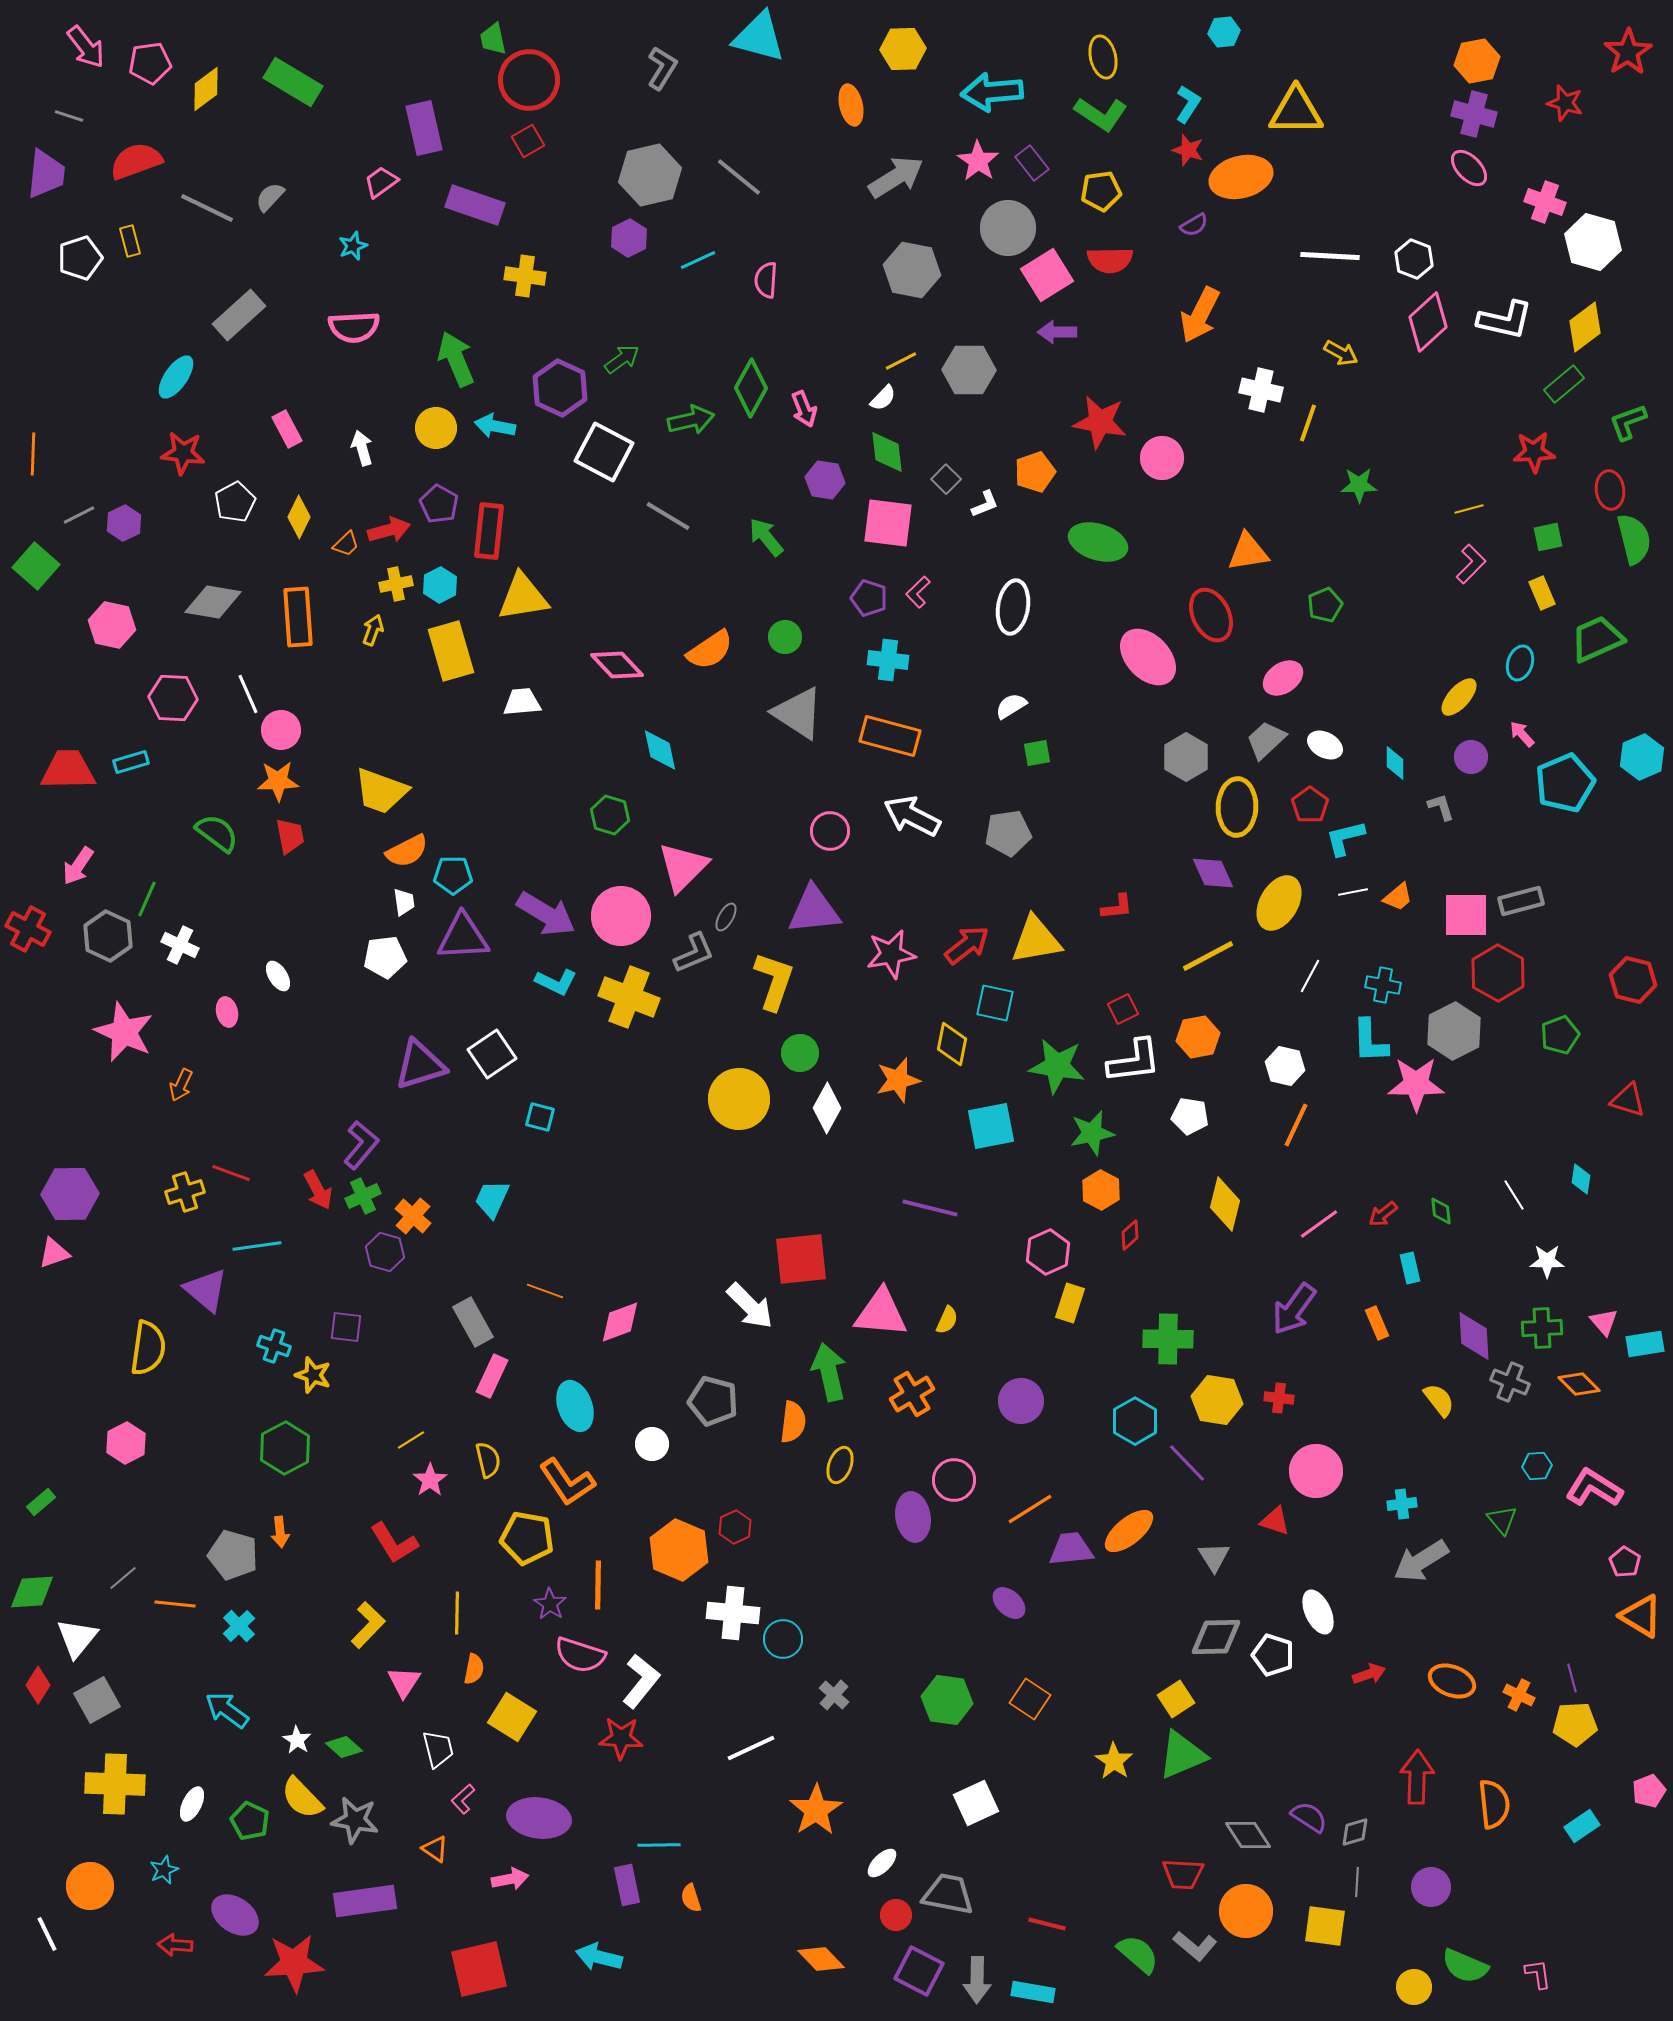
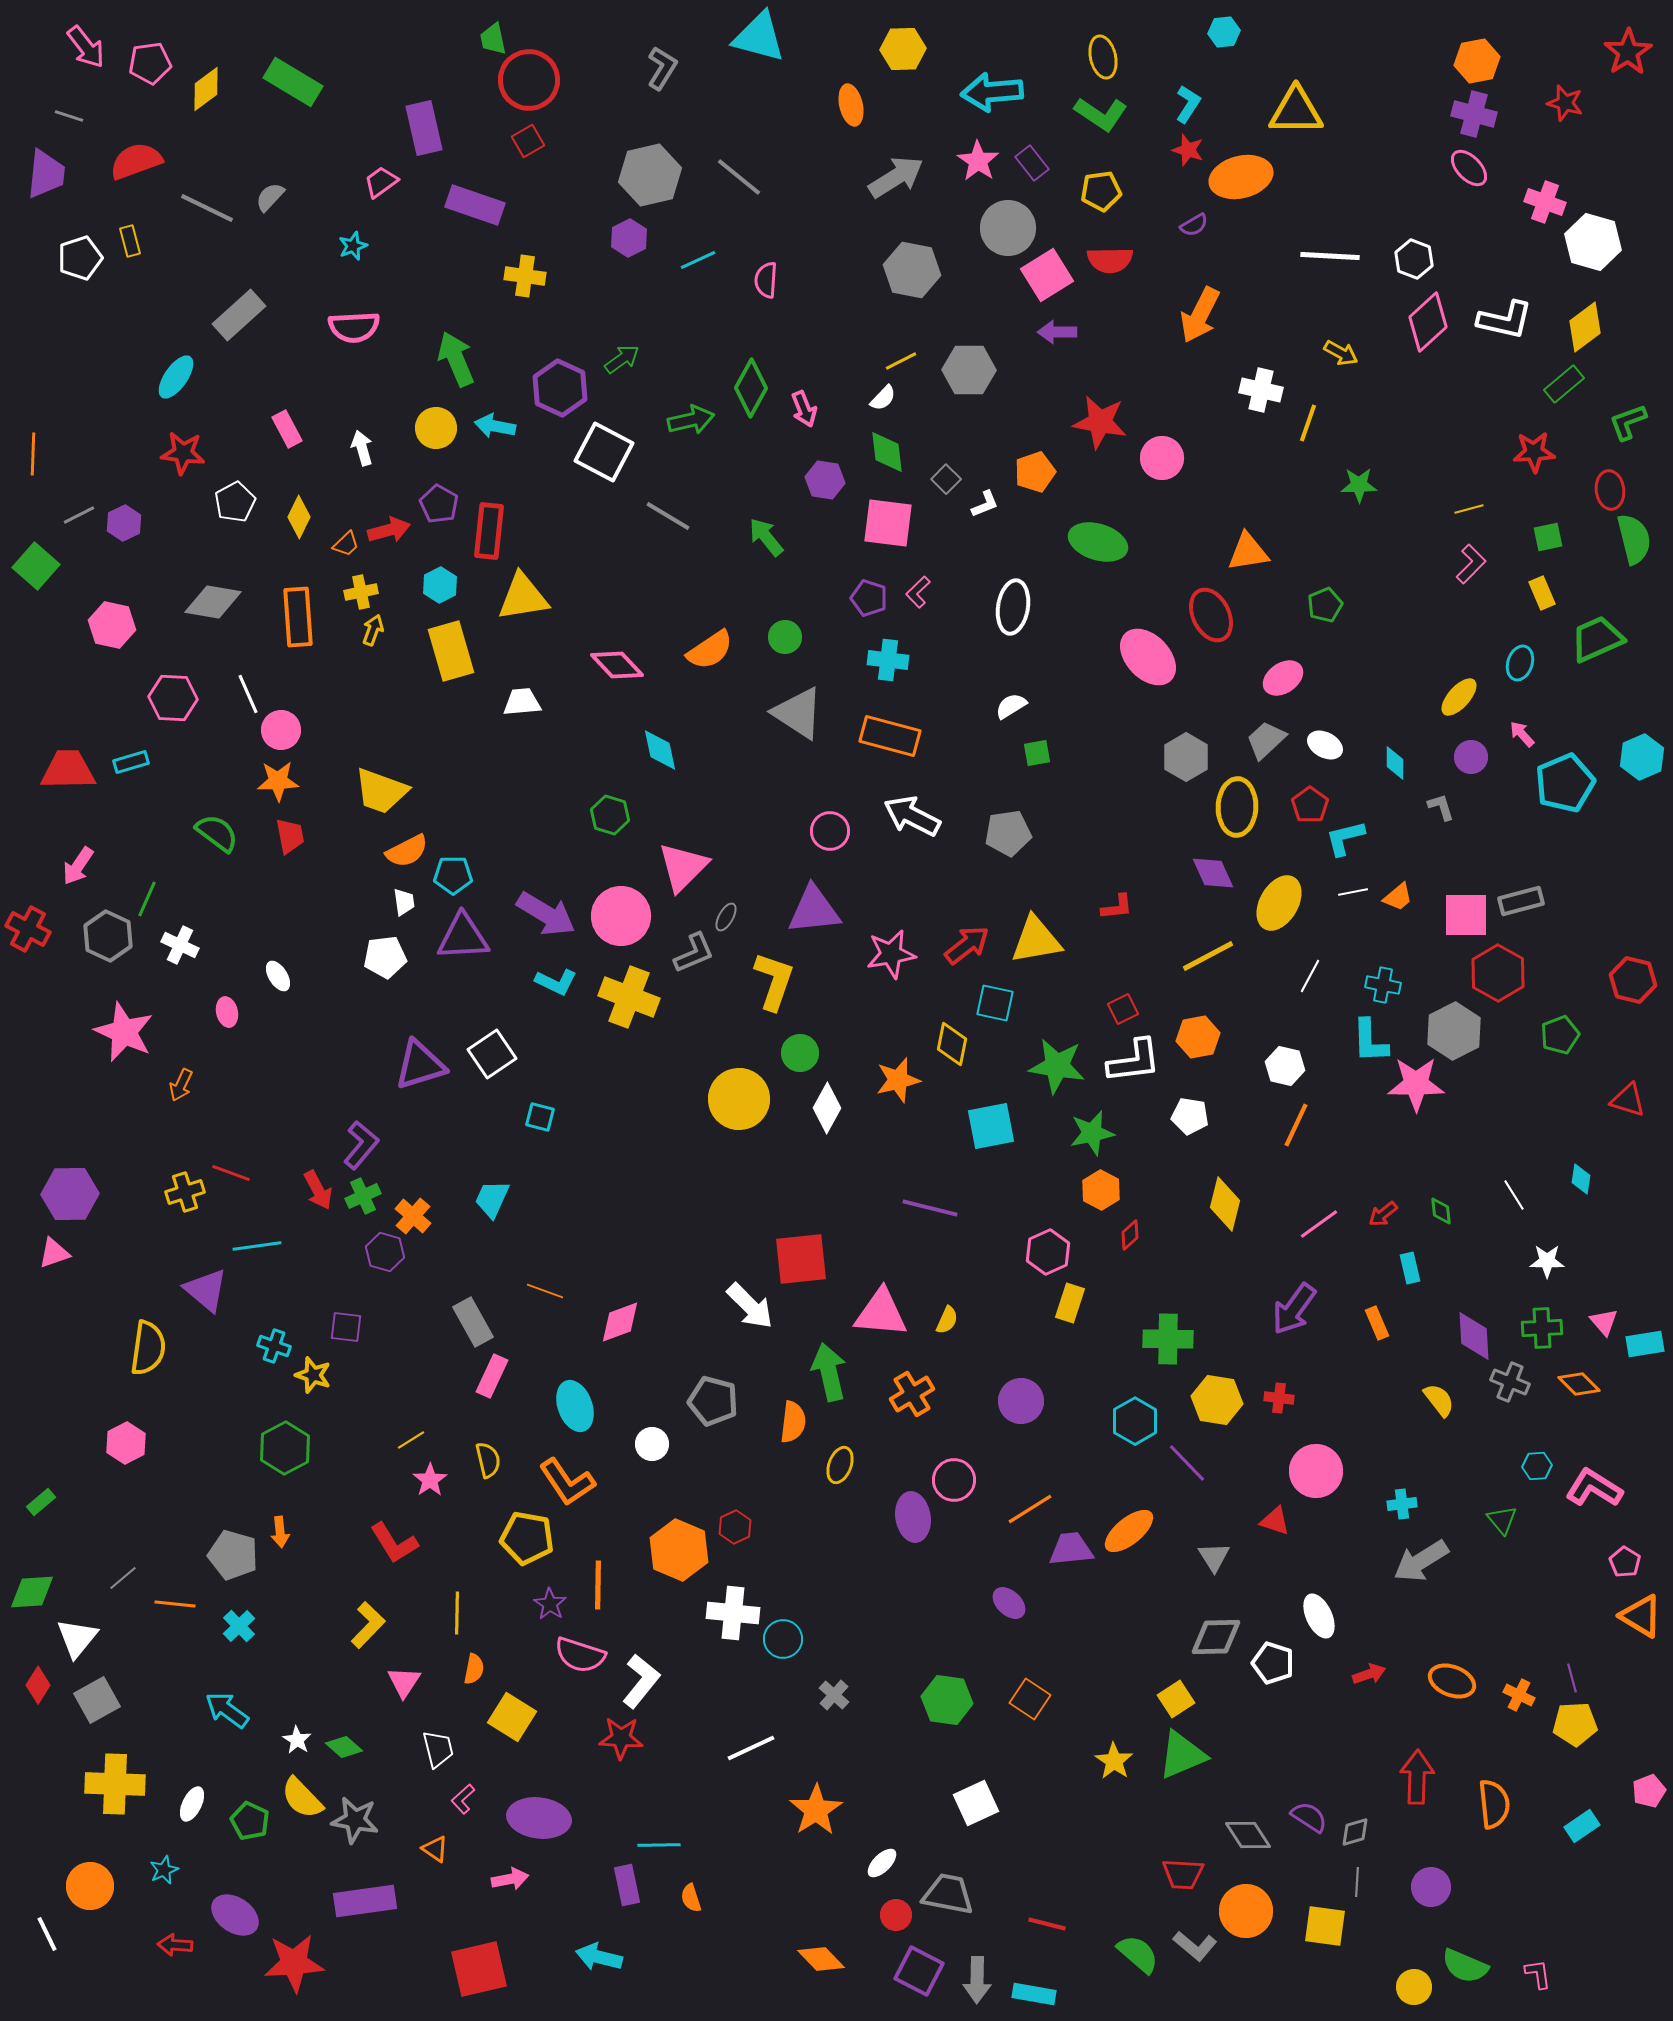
yellow cross at (396, 584): moved 35 px left, 8 px down
white ellipse at (1318, 1612): moved 1 px right, 4 px down
white pentagon at (1273, 1655): moved 8 px down
cyan rectangle at (1033, 1992): moved 1 px right, 2 px down
